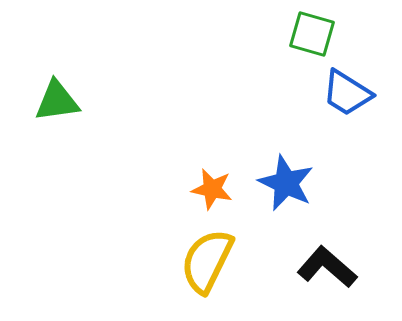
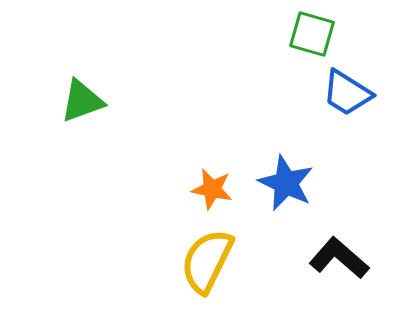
green triangle: moved 25 px right; rotated 12 degrees counterclockwise
black L-shape: moved 12 px right, 9 px up
